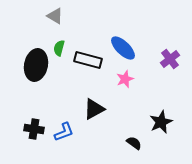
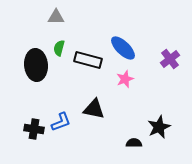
gray triangle: moved 1 px right, 1 px down; rotated 30 degrees counterclockwise
black ellipse: rotated 16 degrees counterclockwise
black triangle: rotated 40 degrees clockwise
black star: moved 2 px left, 5 px down
blue L-shape: moved 3 px left, 10 px up
black semicircle: rotated 35 degrees counterclockwise
